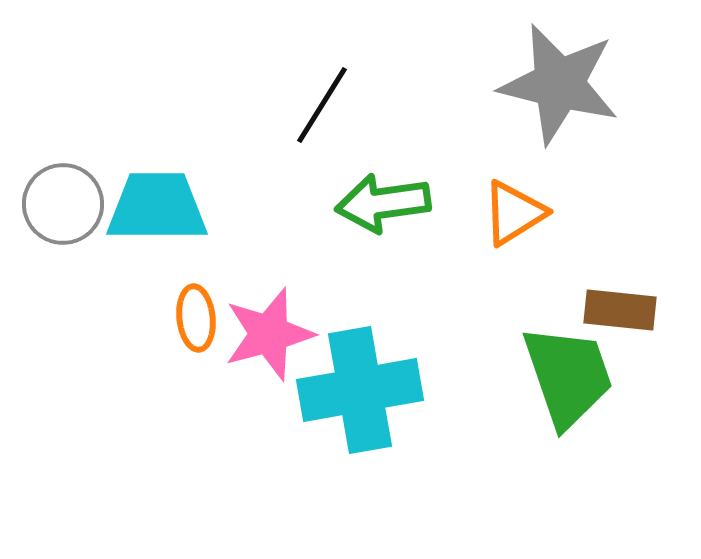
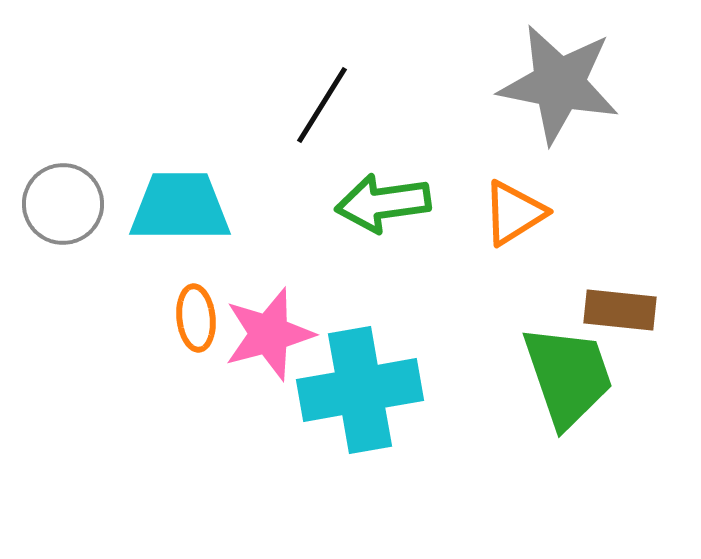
gray star: rotated 3 degrees counterclockwise
cyan trapezoid: moved 23 px right
